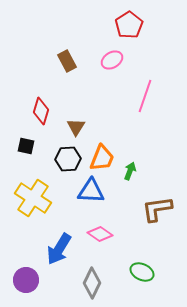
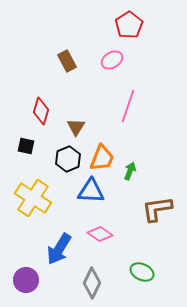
pink line: moved 17 px left, 10 px down
black hexagon: rotated 20 degrees counterclockwise
